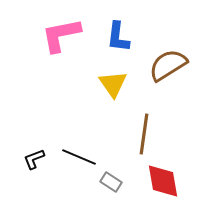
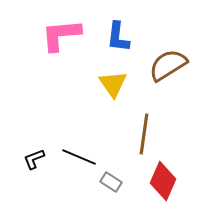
pink L-shape: rotated 6 degrees clockwise
red diamond: rotated 33 degrees clockwise
